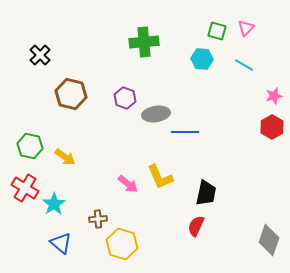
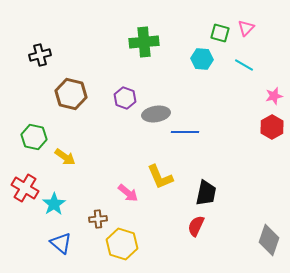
green square: moved 3 px right, 2 px down
black cross: rotated 30 degrees clockwise
green hexagon: moved 4 px right, 9 px up
pink arrow: moved 9 px down
